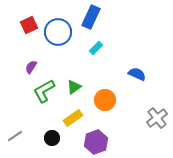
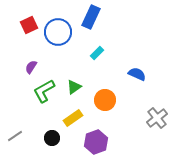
cyan rectangle: moved 1 px right, 5 px down
